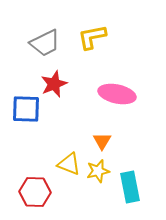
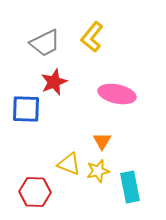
yellow L-shape: rotated 40 degrees counterclockwise
red star: moved 2 px up
